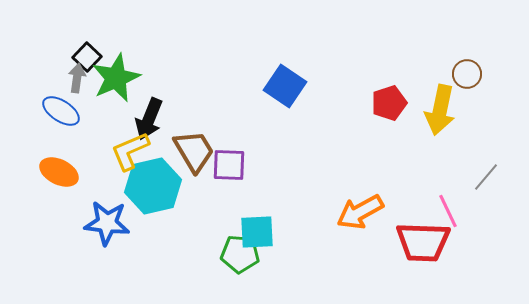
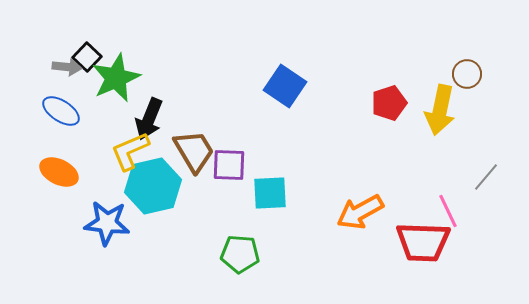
gray arrow: moved 10 px left, 11 px up; rotated 88 degrees clockwise
cyan square: moved 13 px right, 39 px up
